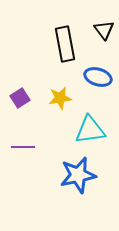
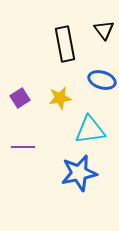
blue ellipse: moved 4 px right, 3 px down
blue star: moved 1 px right, 2 px up
